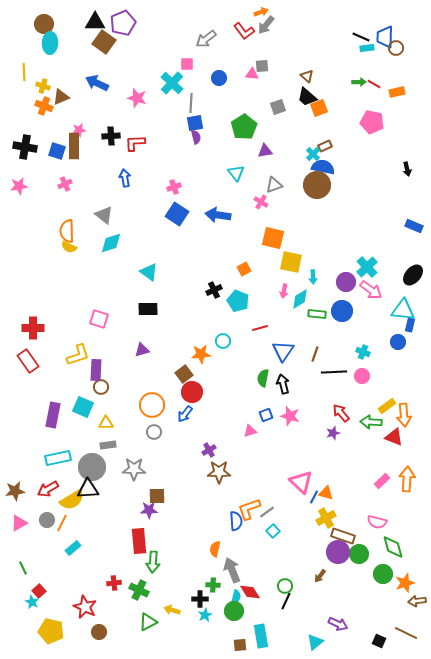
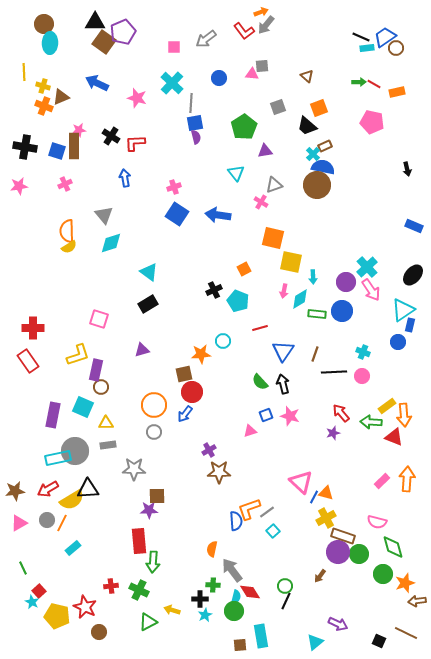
purple pentagon at (123, 23): moved 9 px down
blue trapezoid at (385, 37): rotated 55 degrees clockwise
pink square at (187, 64): moved 13 px left, 17 px up
black trapezoid at (307, 97): moved 29 px down
black cross at (111, 136): rotated 36 degrees clockwise
gray triangle at (104, 215): rotated 12 degrees clockwise
yellow semicircle at (69, 247): rotated 56 degrees counterclockwise
pink arrow at (371, 290): rotated 20 degrees clockwise
black rectangle at (148, 309): moved 5 px up; rotated 30 degrees counterclockwise
cyan triangle at (403, 310): rotated 40 degrees counterclockwise
purple rectangle at (96, 370): rotated 10 degrees clockwise
brown square at (184, 374): rotated 24 degrees clockwise
green semicircle at (263, 378): moved 3 px left, 4 px down; rotated 54 degrees counterclockwise
orange circle at (152, 405): moved 2 px right
gray circle at (92, 467): moved 17 px left, 16 px up
orange semicircle at (215, 549): moved 3 px left
gray arrow at (232, 570): rotated 15 degrees counterclockwise
red cross at (114, 583): moved 3 px left, 3 px down
yellow pentagon at (51, 631): moved 6 px right, 15 px up
